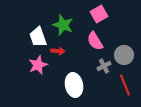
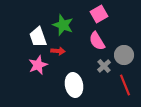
pink semicircle: moved 2 px right
gray cross: rotated 16 degrees counterclockwise
